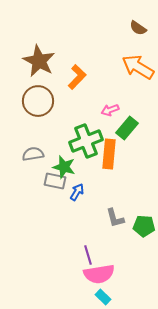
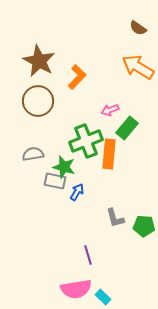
pink semicircle: moved 23 px left, 15 px down
